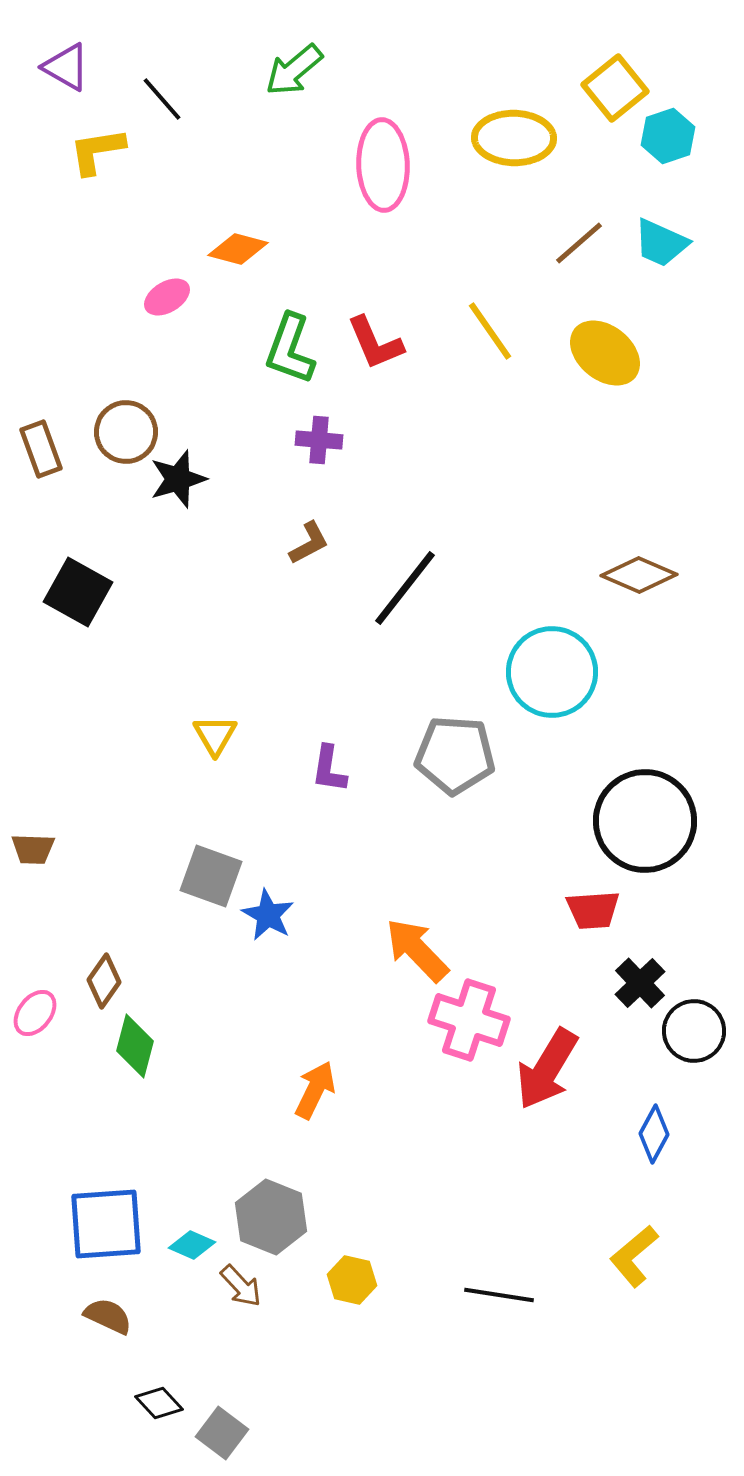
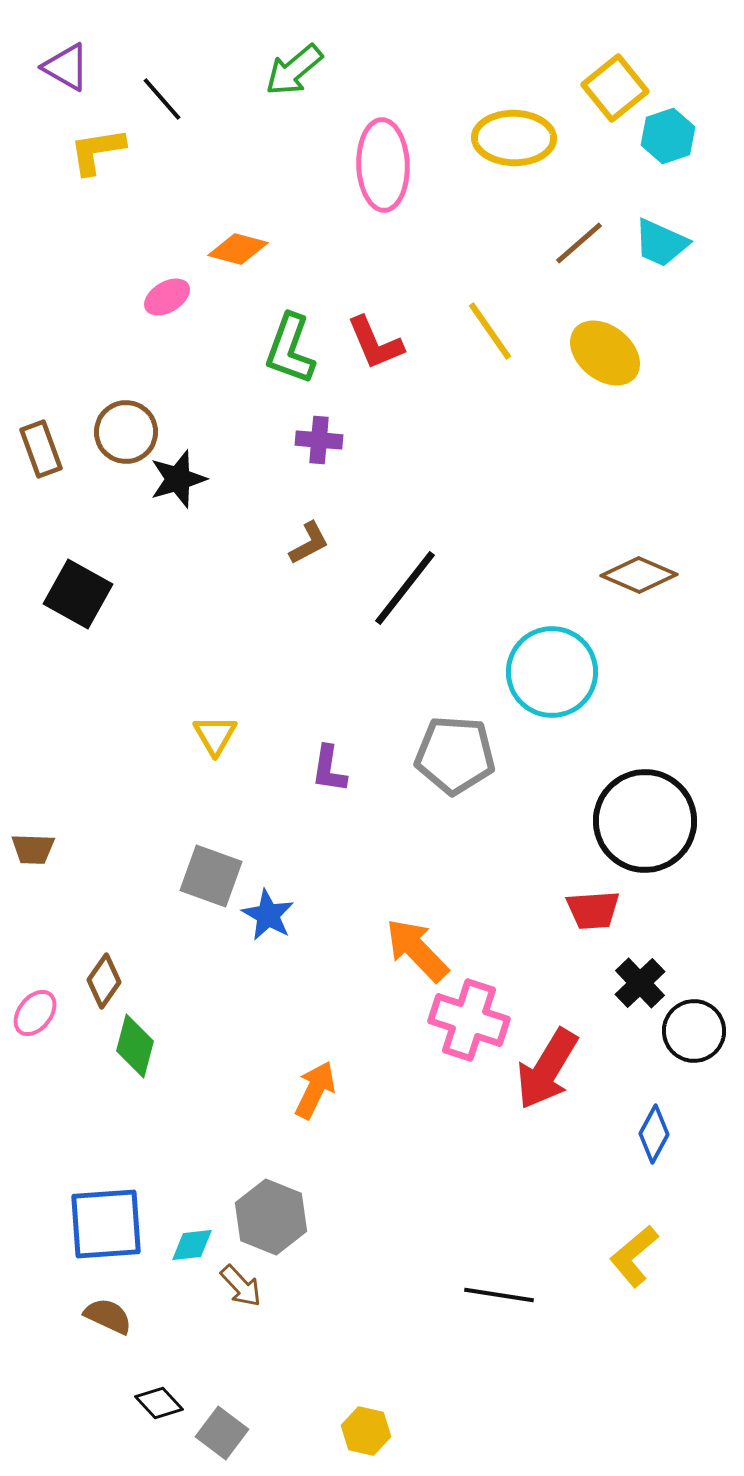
black square at (78, 592): moved 2 px down
cyan diamond at (192, 1245): rotated 30 degrees counterclockwise
yellow hexagon at (352, 1280): moved 14 px right, 151 px down
